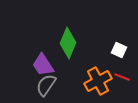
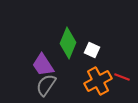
white square: moved 27 px left
